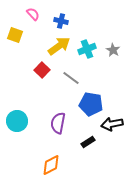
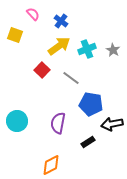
blue cross: rotated 24 degrees clockwise
